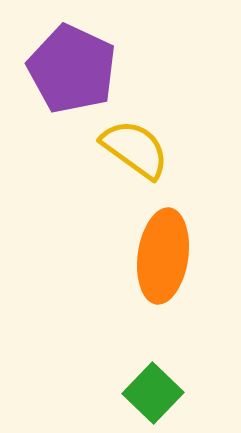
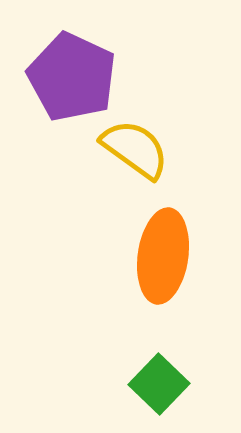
purple pentagon: moved 8 px down
green square: moved 6 px right, 9 px up
